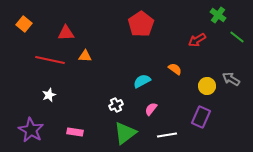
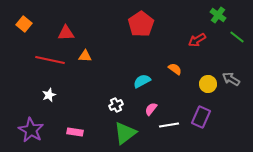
yellow circle: moved 1 px right, 2 px up
white line: moved 2 px right, 10 px up
